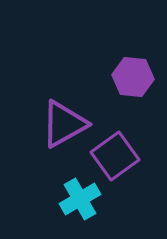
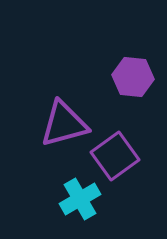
purple triangle: rotated 14 degrees clockwise
